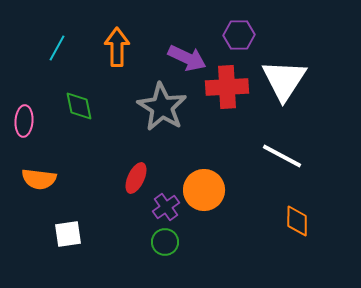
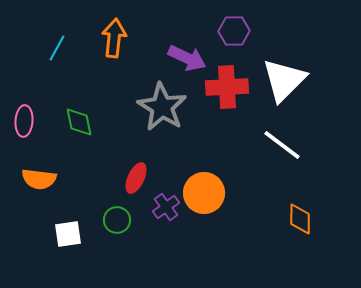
purple hexagon: moved 5 px left, 4 px up
orange arrow: moved 3 px left, 9 px up; rotated 6 degrees clockwise
white triangle: rotated 12 degrees clockwise
green diamond: moved 16 px down
white line: moved 11 px up; rotated 9 degrees clockwise
orange circle: moved 3 px down
orange diamond: moved 3 px right, 2 px up
green circle: moved 48 px left, 22 px up
